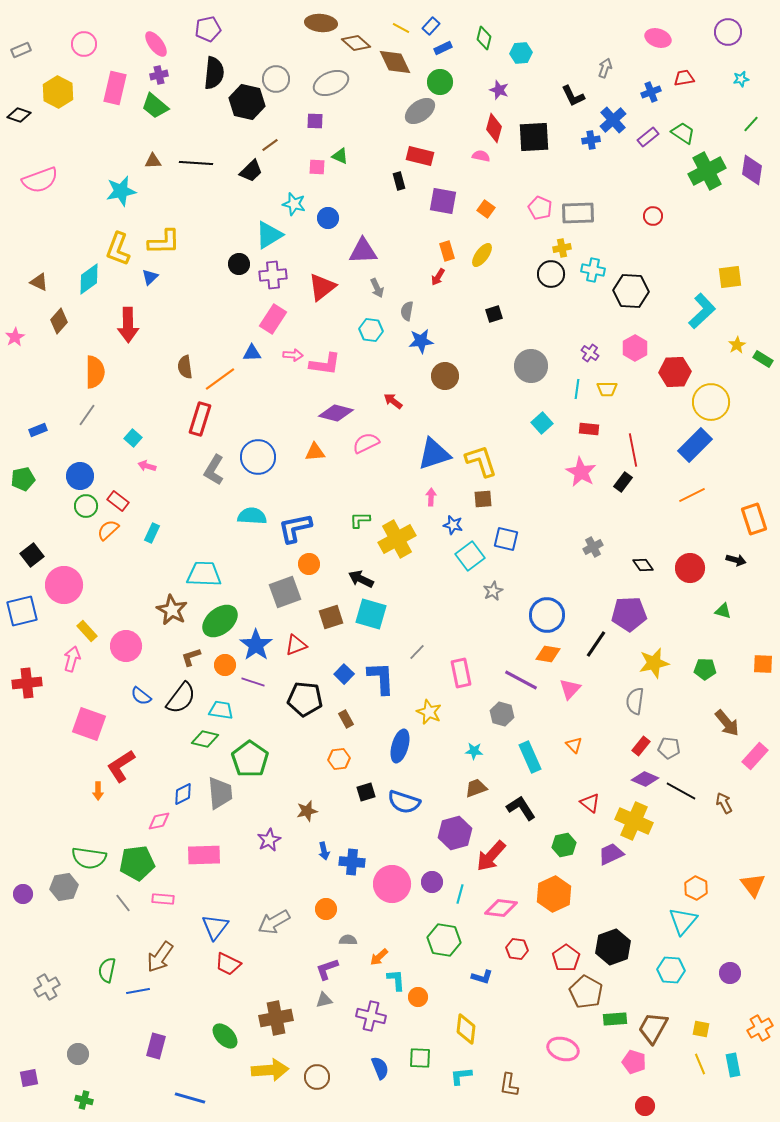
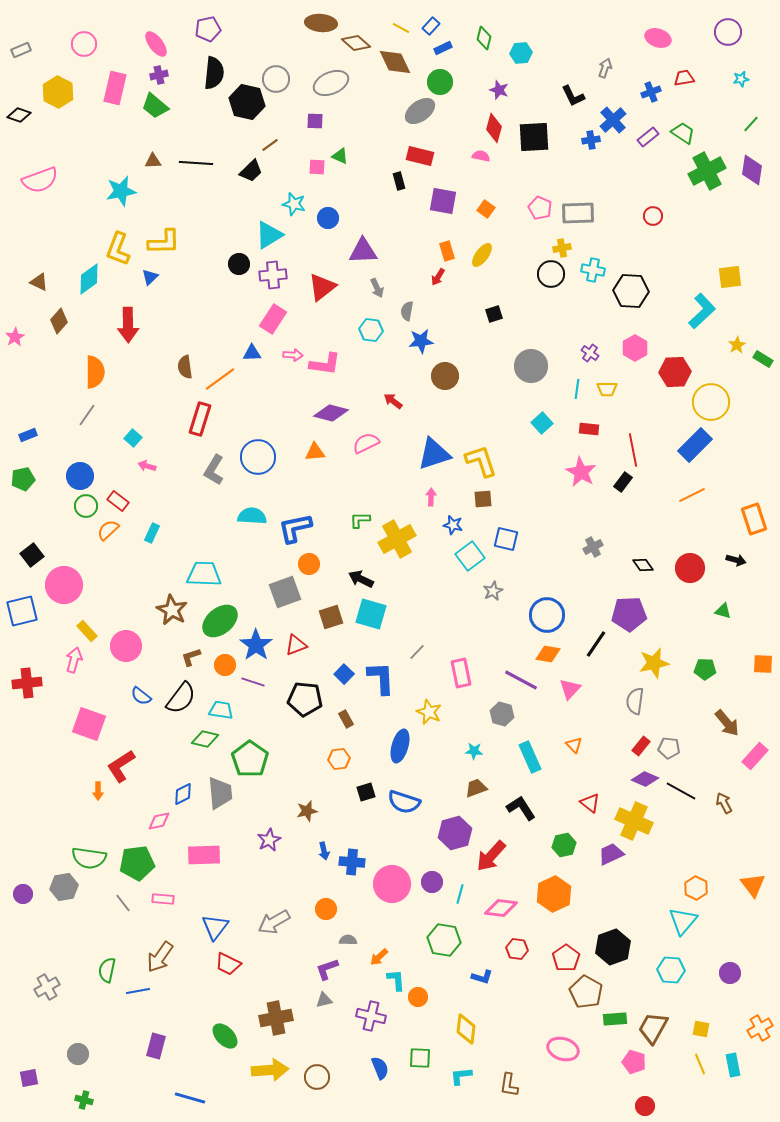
purple diamond at (336, 413): moved 5 px left
blue rectangle at (38, 430): moved 10 px left, 5 px down
pink arrow at (72, 659): moved 2 px right, 1 px down
